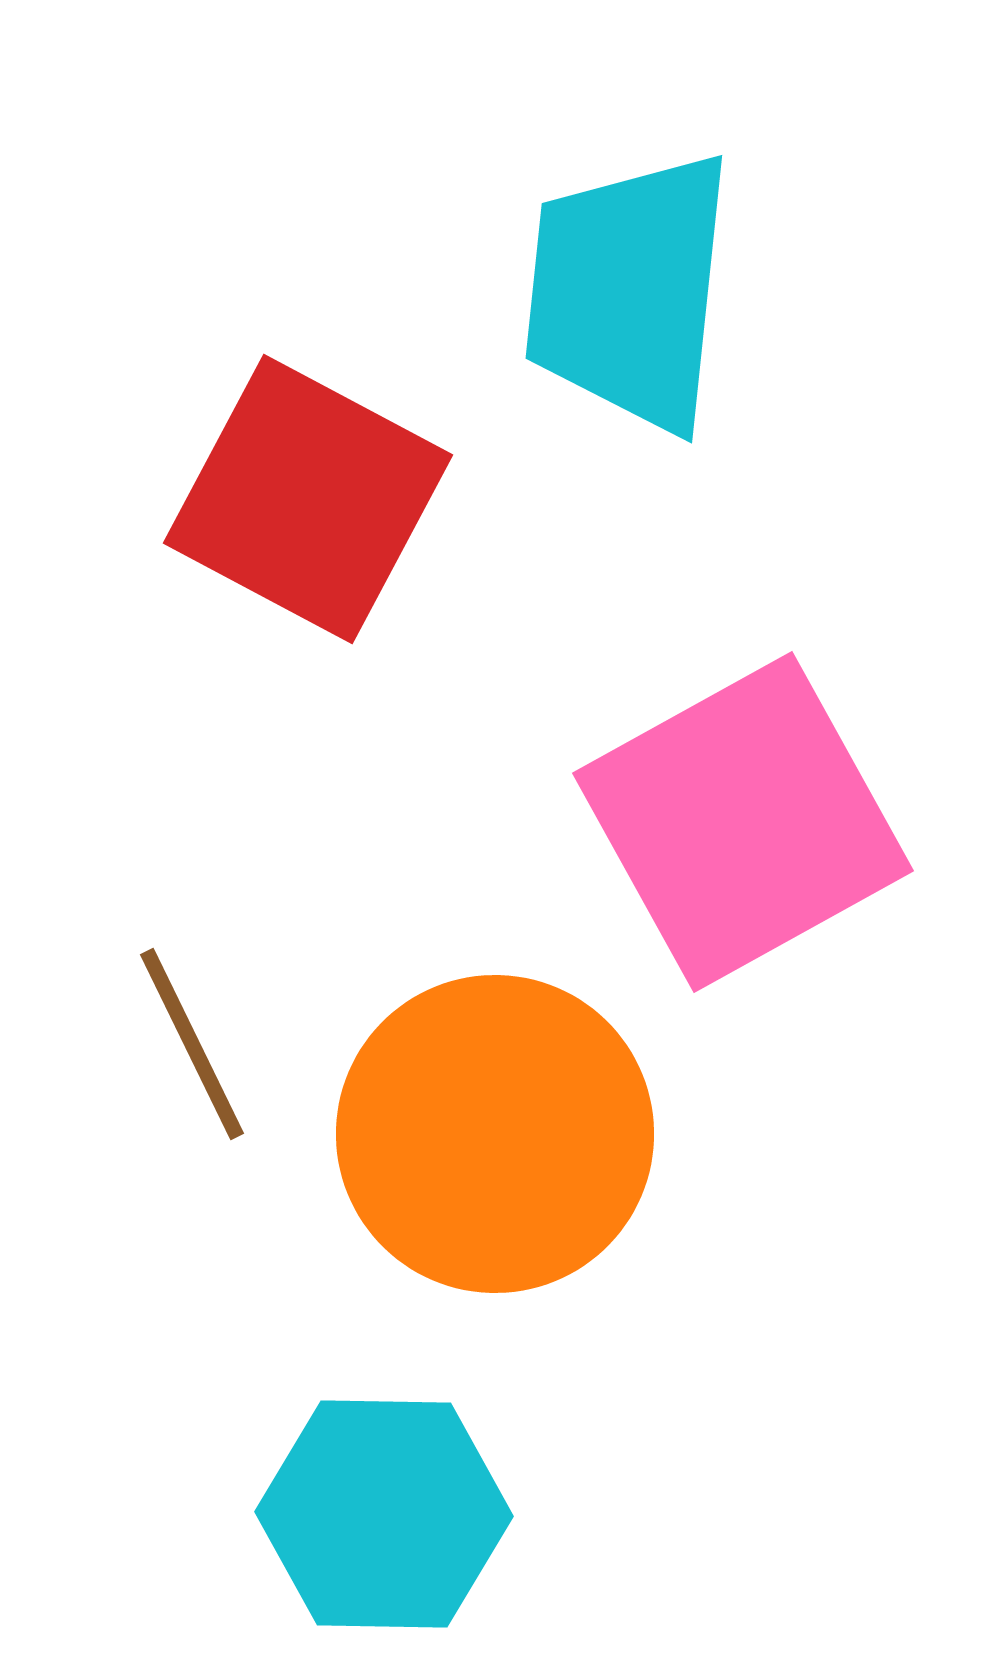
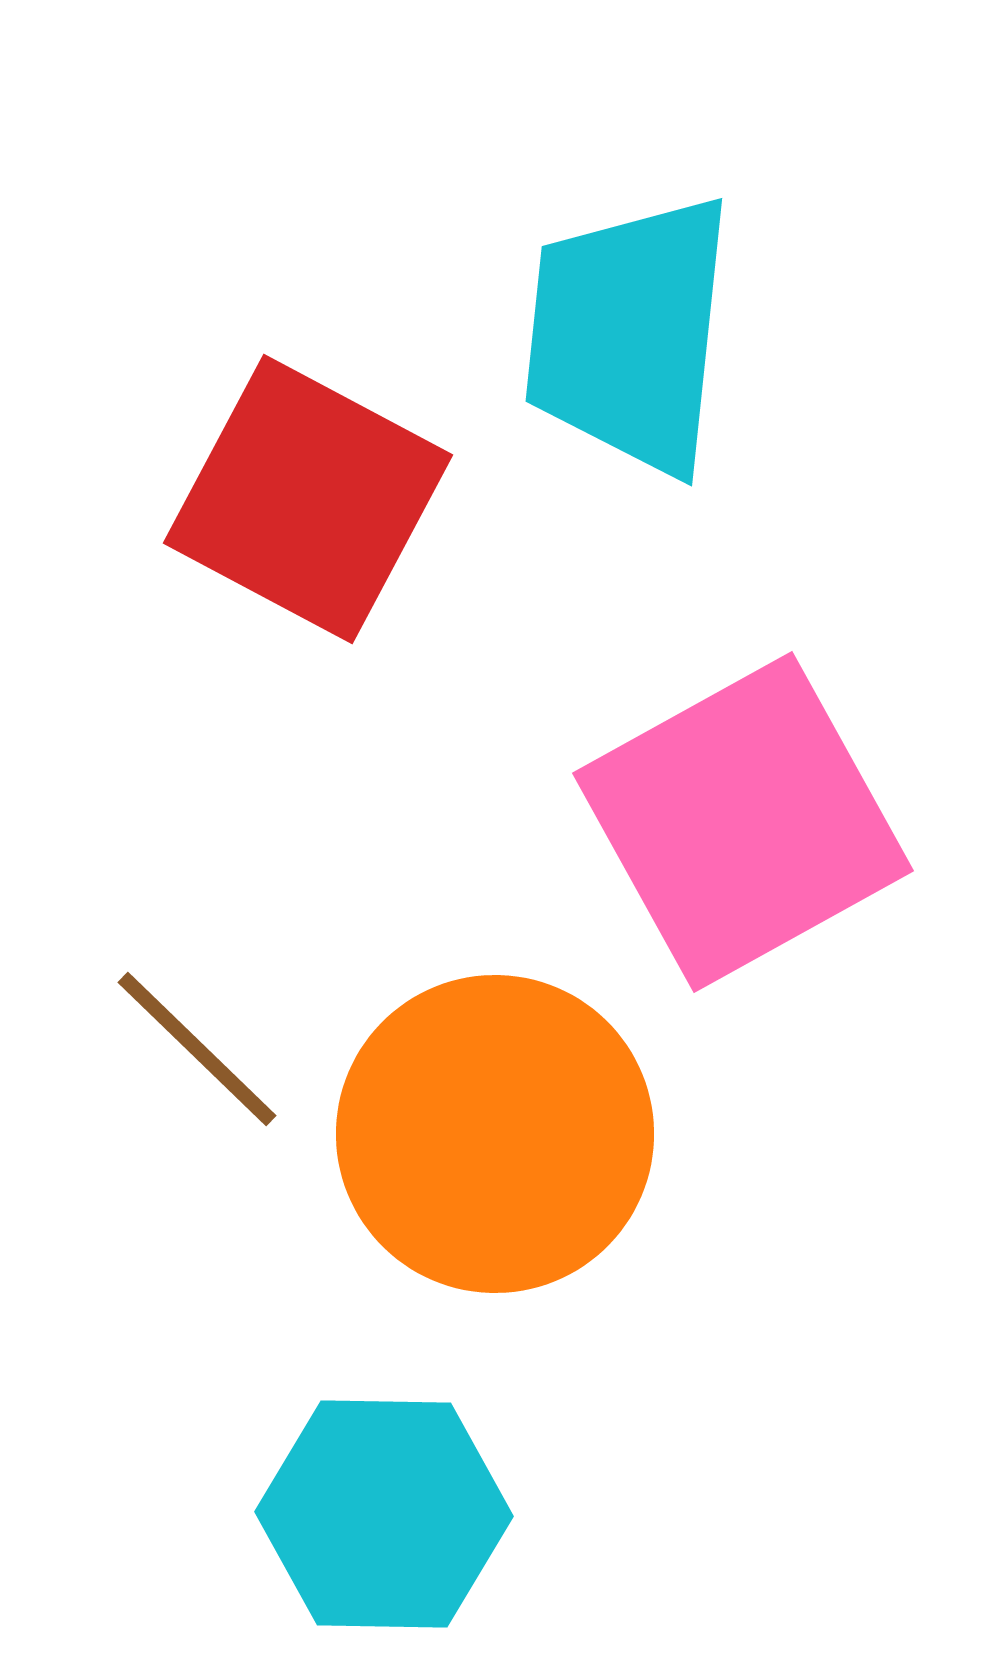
cyan trapezoid: moved 43 px down
brown line: moved 5 px right, 5 px down; rotated 20 degrees counterclockwise
